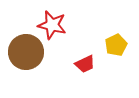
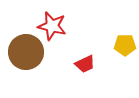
red star: moved 1 px down
yellow pentagon: moved 9 px right; rotated 25 degrees clockwise
